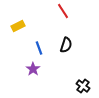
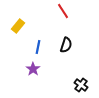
yellow rectangle: rotated 24 degrees counterclockwise
blue line: moved 1 px left, 1 px up; rotated 32 degrees clockwise
black cross: moved 2 px left, 1 px up
